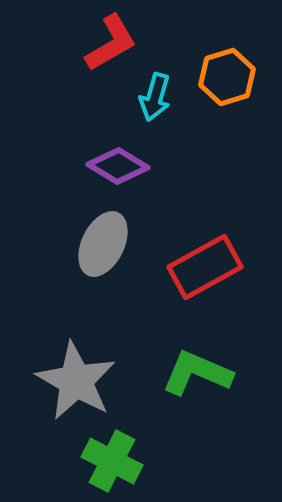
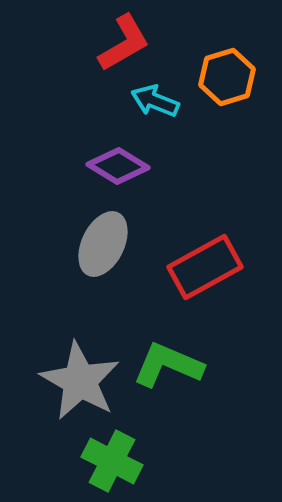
red L-shape: moved 13 px right
cyan arrow: moved 4 px down; rotated 96 degrees clockwise
green L-shape: moved 29 px left, 8 px up
gray star: moved 4 px right
